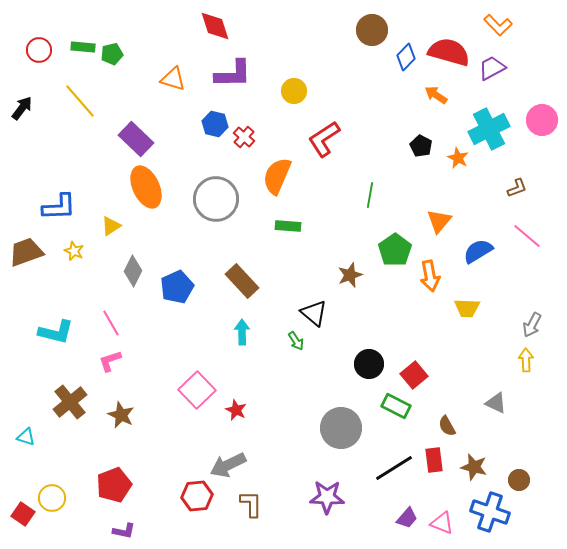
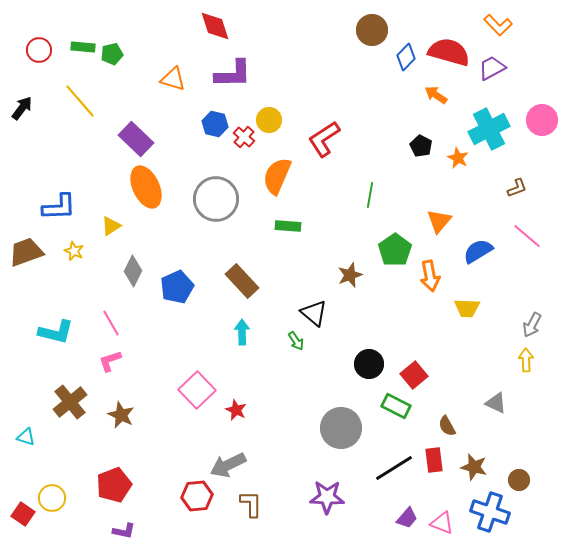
yellow circle at (294, 91): moved 25 px left, 29 px down
